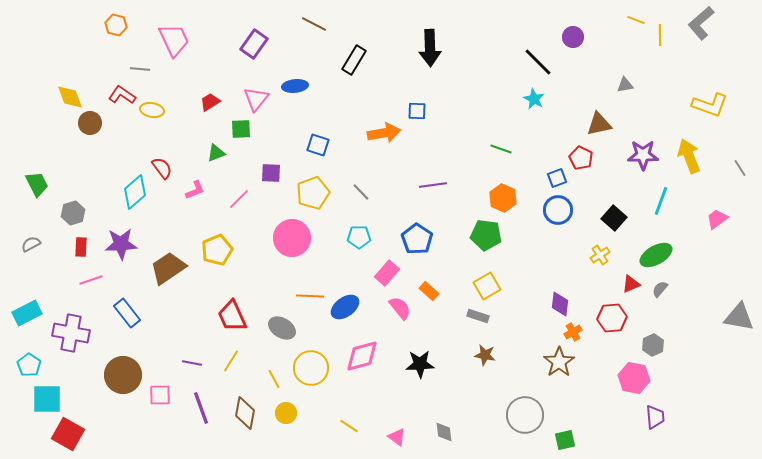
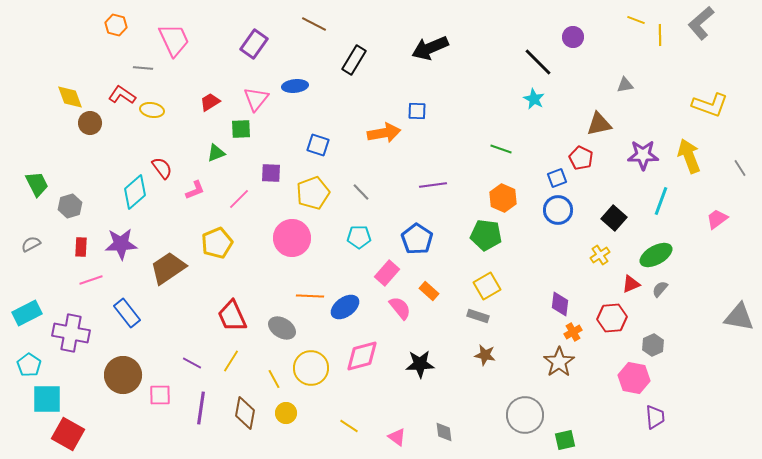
black arrow at (430, 48): rotated 69 degrees clockwise
gray line at (140, 69): moved 3 px right, 1 px up
gray hexagon at (73, 213): moved 3 px left, 7 px up
yellow pentagon at (217, 250): moved 7 px up
purple line at (192, 363): rotated 18 degrees clockwise
purple line at (201, 408): rotated 28 degrees clockwise
